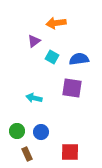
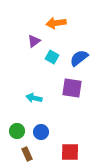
blue semicircle: moved 1 px up; rotated 30 degrees counterclockwise
